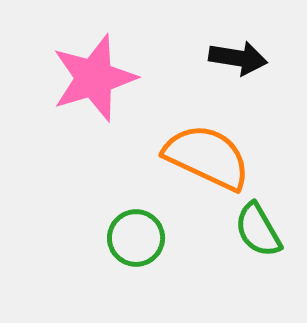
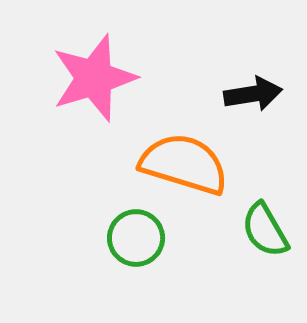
black arrow: moved 15 px right, 36 px down; rotated 18 degrees counterclockwise
orange semicircle: moved 23 px left, 7 px down; rotated 8 degrees counterclockwise
green semicircle: moved 7 px right
